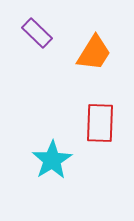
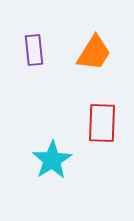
purple rectangle: moved 3 px left, 17 px down; rotated 40 degrees clockwise
red rectangle: moved 2 px right
